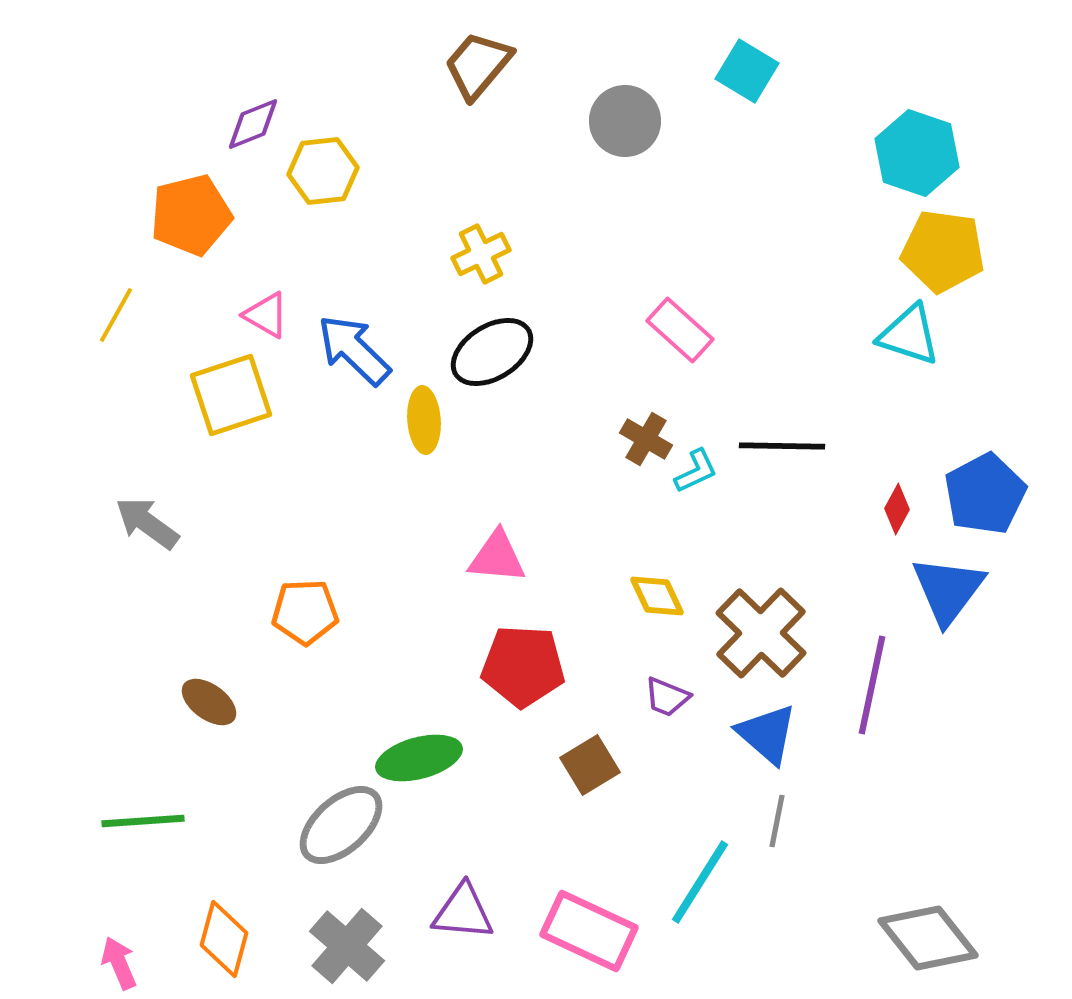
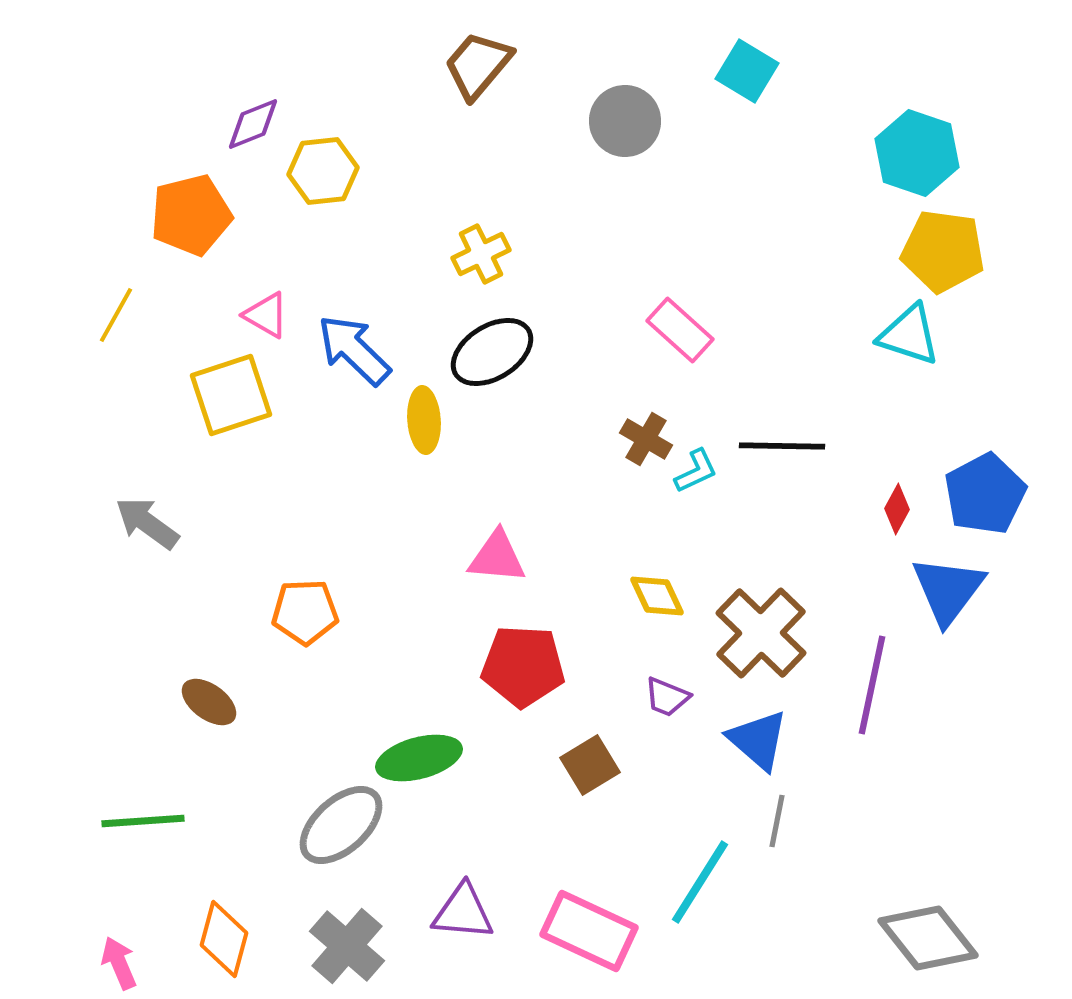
blue triangle at (767, 734): moved 9 px left, 6 px down
